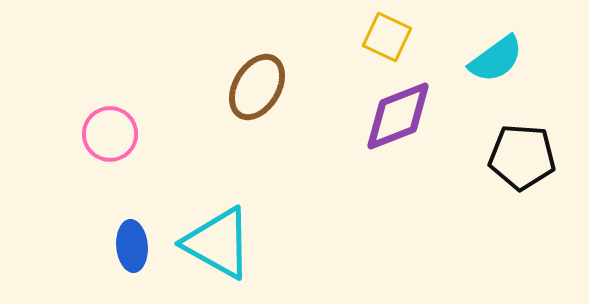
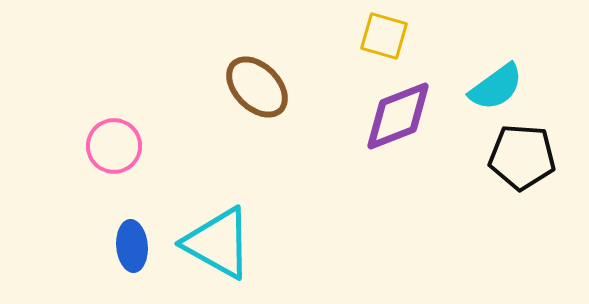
yellow square: moved 3 px left, 1 px up; rotated 9 degrees counterclockwise
cyan semicircle: moved 28 px down
brown ellipse: rotated 76 degrees counterclockwise
pink circle: moved 4 px right, 12 px down
